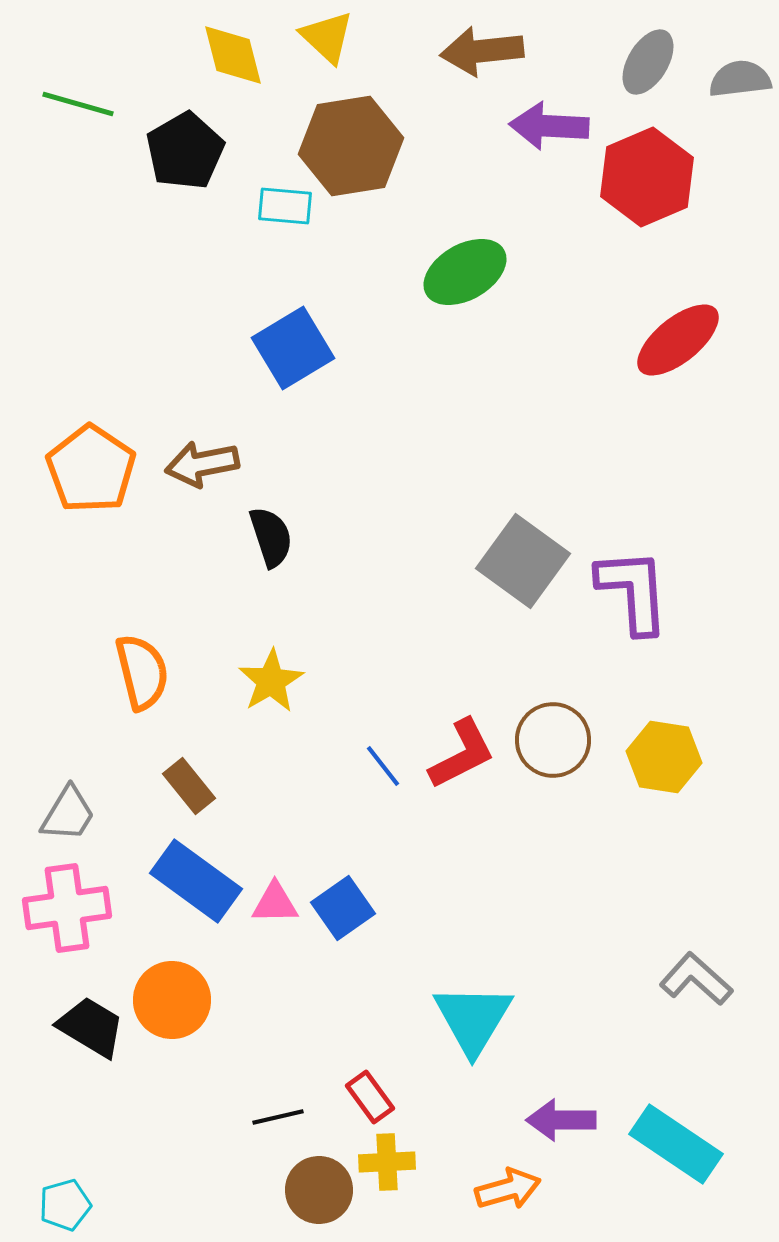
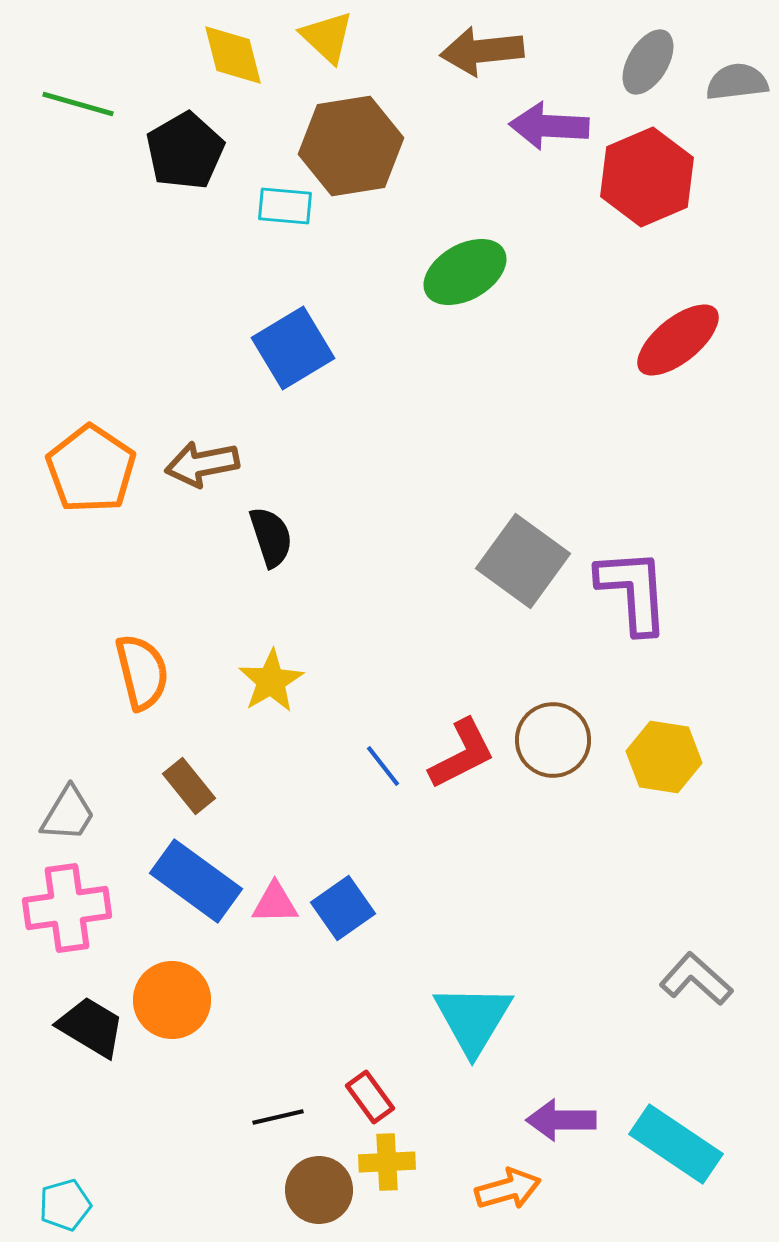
gray semicircle at (740, 79): moved 3 px left, 3 px down
